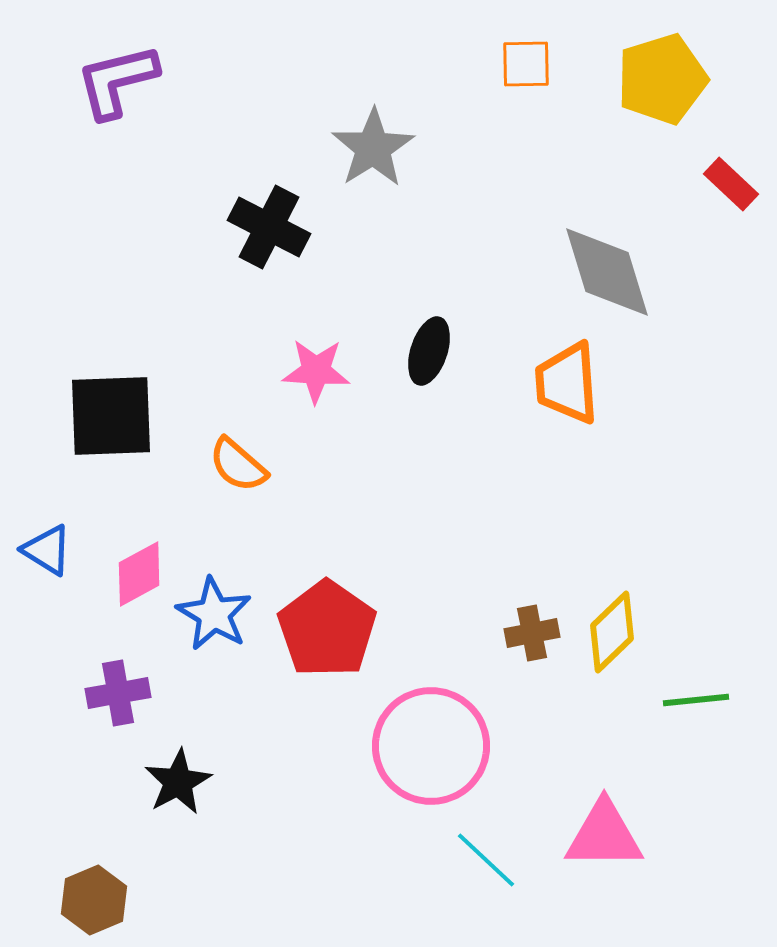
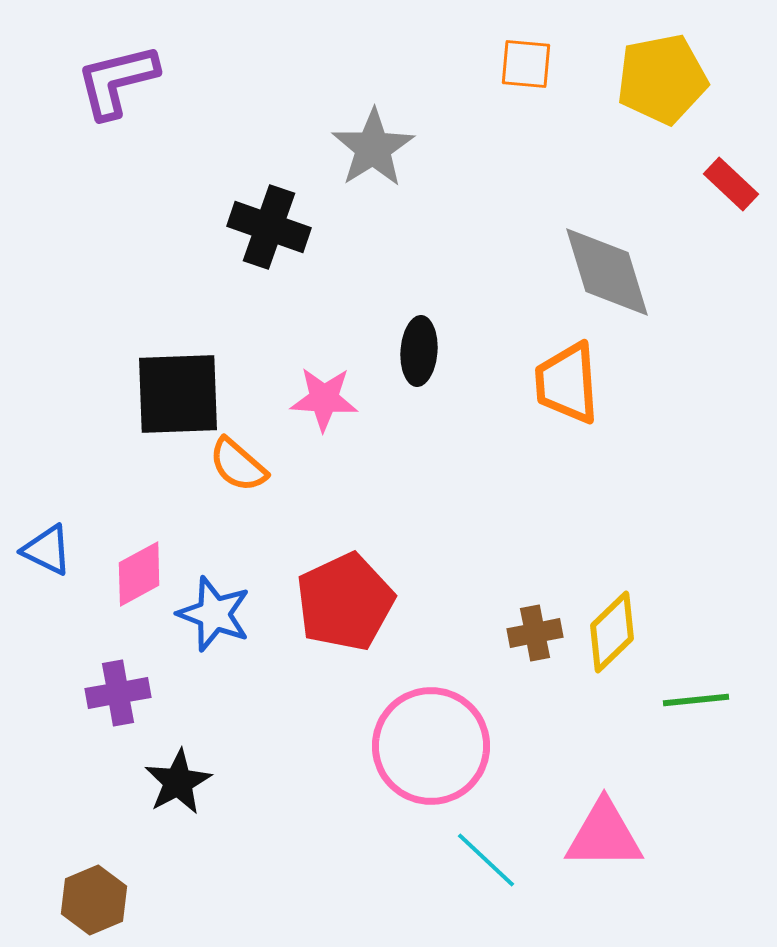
orange square: rotated 6 degrees clockwise
yellow pentagon: rotated 6 degrees clockwise
black cross: rotated 8 degrees counterclockwise
black ellipse: moved 10 px left; rotated 14 degrees counterclockwise
pink star: moved 8 px right, 28 px down
black square: moved 67 px right, 22 px up
blue triangle: rotated 6 degrees counterclockwise
blue star: rotated 10 degrees counterclockwise
red pentagon: moved 18 px right, 27 px up; rotated 12 degrees clockwise
brown cross: moved 3 px right
